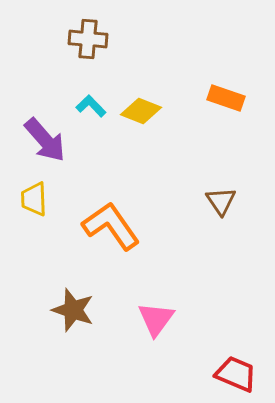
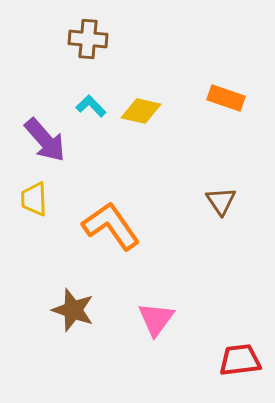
yellow diamond: rotated 9 degrees counterclockwise
red trapezoid: moved 4 px right, 14 px up; rotated 30 degrees counterclockwise
